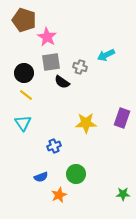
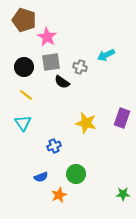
black circle: moved 6 px up
yellow star: rotated 15 degrees clockwise
